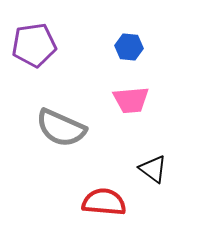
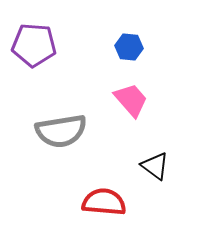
purple pentagon: rotated 12 degrees clockwise
pink trapezoid: rotated 126 degrees counterclockwise
gray semicircle: moved 3 px down; rotated 33 degrees counterclockwise
black triangle: moved 2 px right, 3 px up
